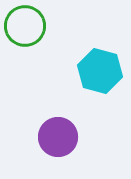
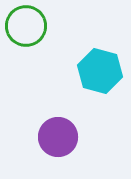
green circle: moved 1 px right
